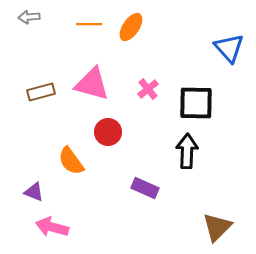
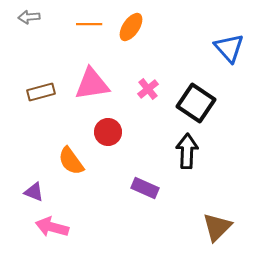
pink triangle: rotated 24 degrees counterclockwise
black square: rotated 33 degrees clockwise
